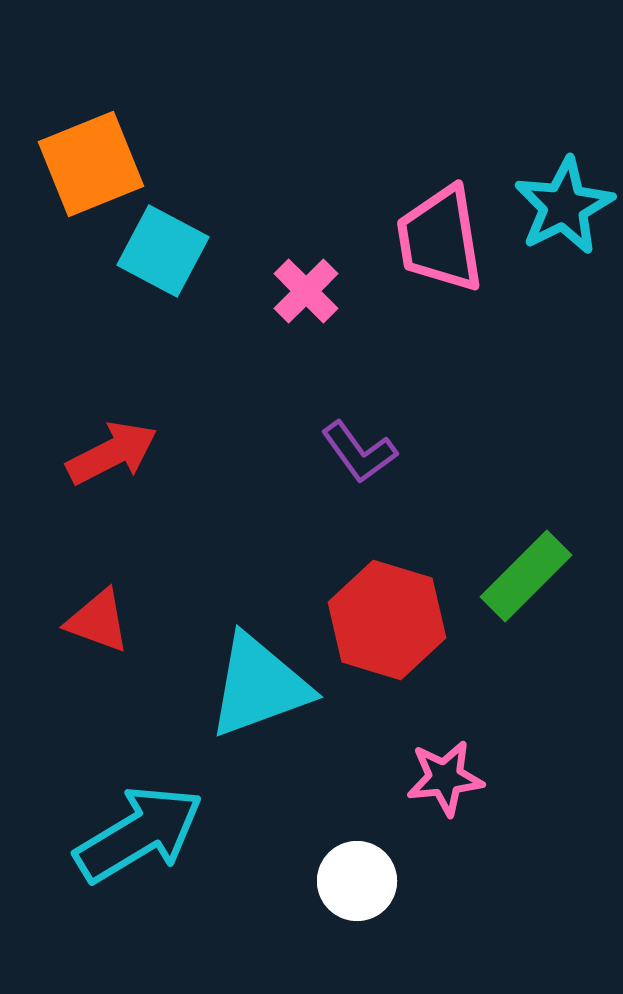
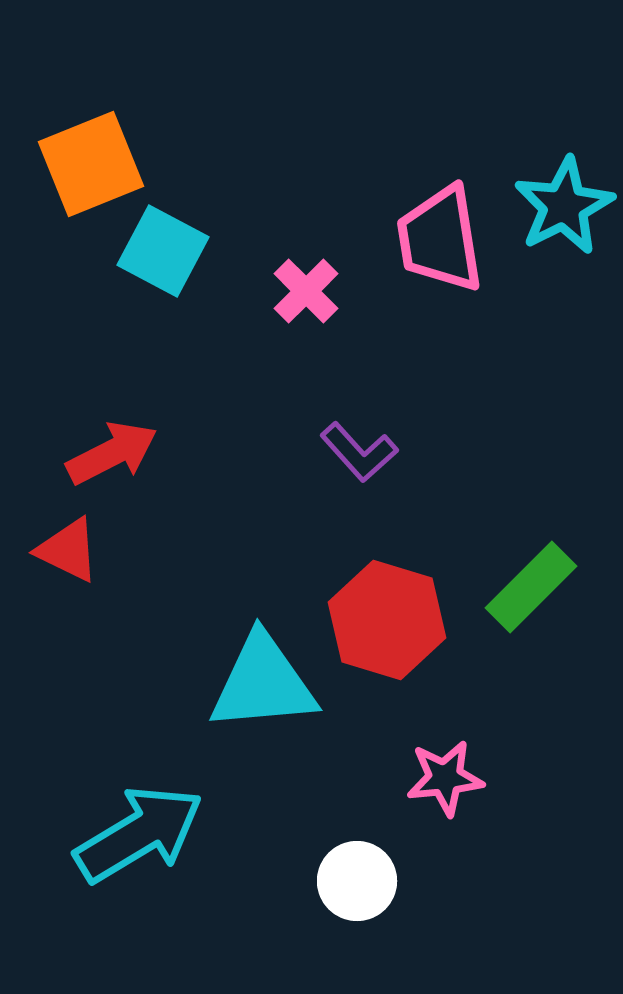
purple L-shape: rotated 6 degrees counterclockwise
green rectangle: moved 5 px right, 11 px down
red triangle: moved 30 px left, 71 px up; rotated 6 degrees clockwise
cyan triangle: moved 4 px right, 3 px up; rotated 15 degrees clockwise
